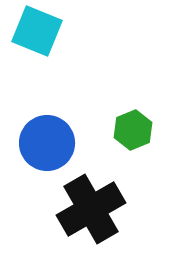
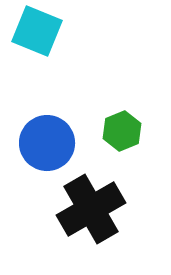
green hexagon: moved 11 px left, 1 px down
